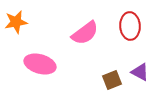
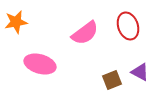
red ellipse: moved 2 px left; rotated 16 degrees counterclockwise
